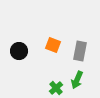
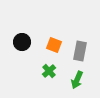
orange square: moved 1 px right
black circle: moved 3 px right, 9 px up
green cross: moved 7 px left, 17 px up
